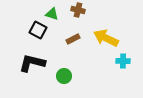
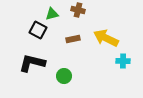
green triangle: rotated 32 degrees counterclockwise
brown rectangle: rotated 16 degrees clockwise
